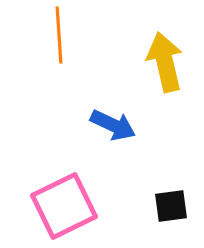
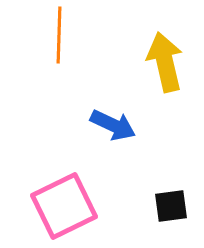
orange line: rotated 6 degrees clockwise
